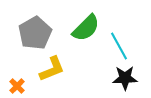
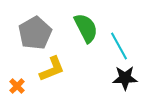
green semicircle: rotated 72 degrees counterclockwise
